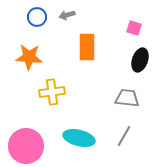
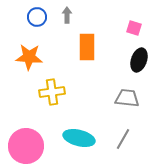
gray arrow: rotated 105 degrees clockwise
black ellipse: moved 1 px left
gray line: moved 1 px left, 3 px down
